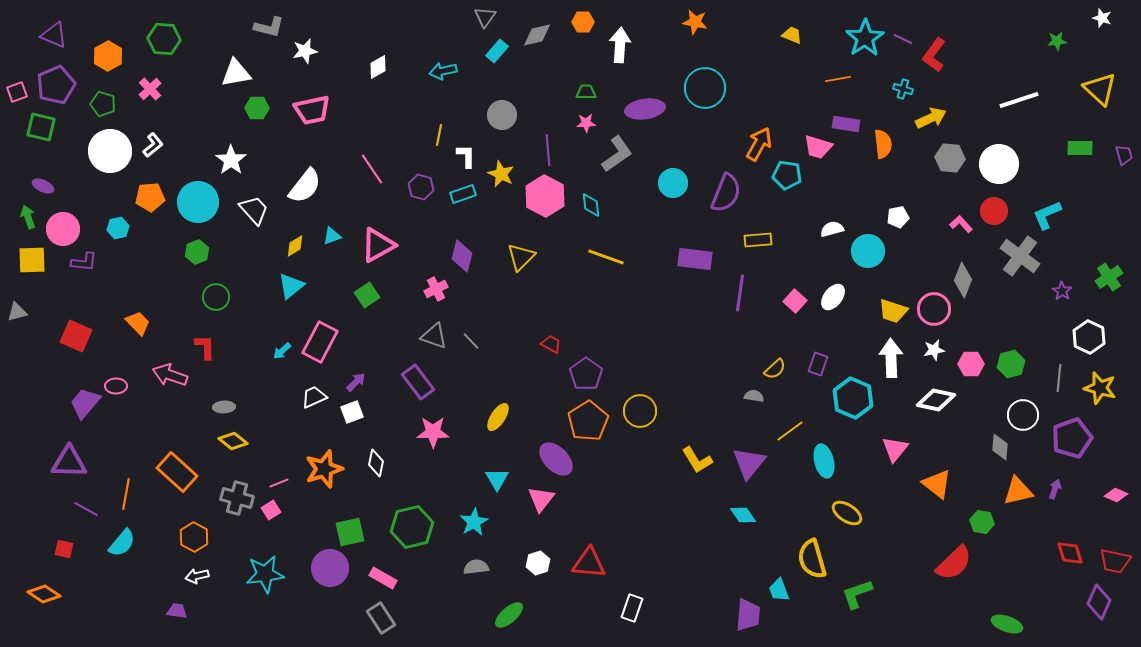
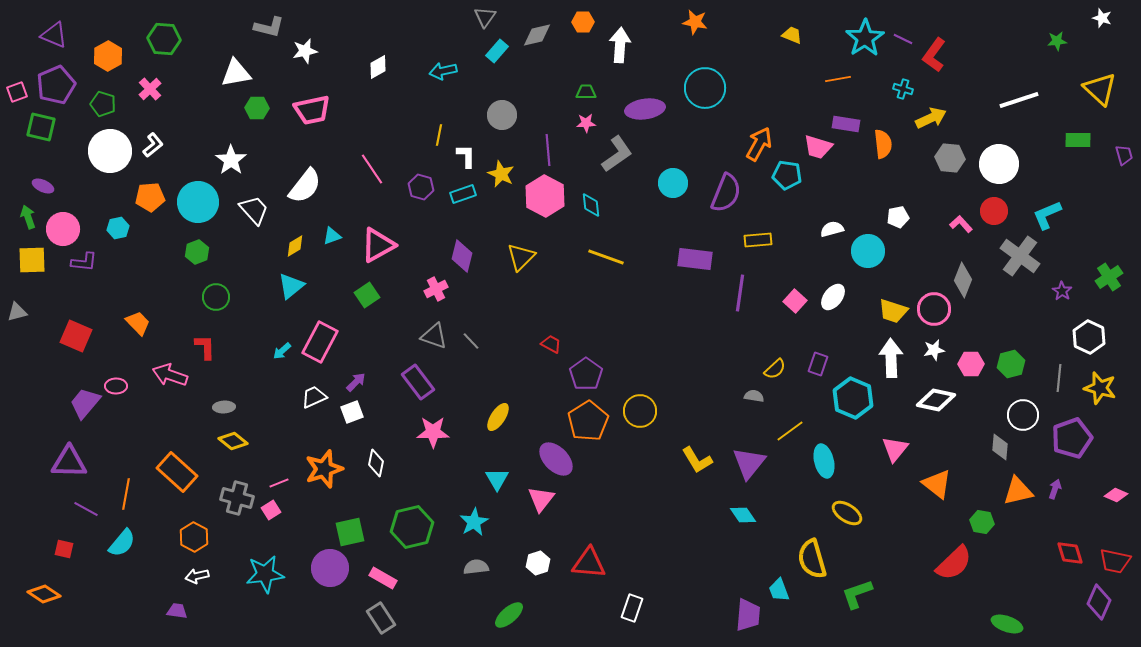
green rectangle at (1080, 148): moved 2 px left, 8 px up
